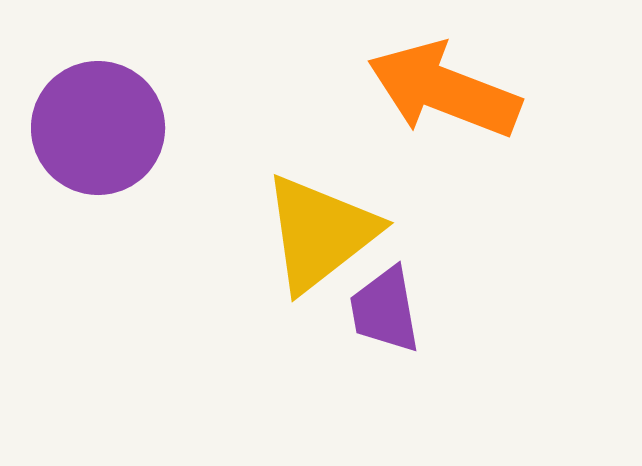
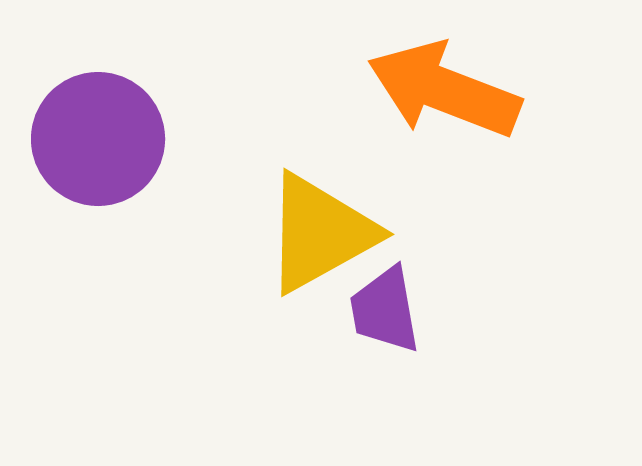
purple circle: moved 11 px down
yellow triangle: rotated 9 degrees clockwise
